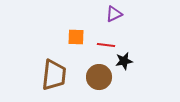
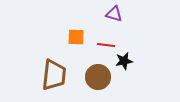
purple triangle: rotated 42 degrees clockwise
brown circle: moved 1 px left
